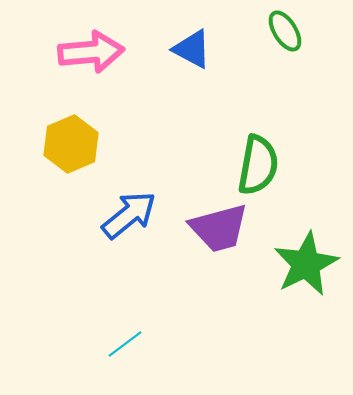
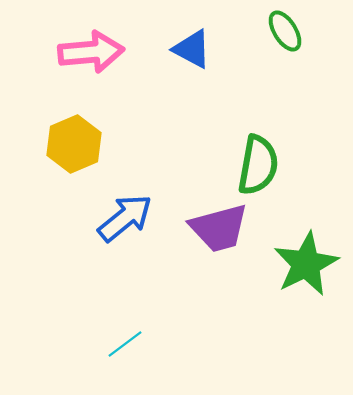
yellow hexagon: moved 3 px right
blue arrow: moved 4 px left, 3 px down
